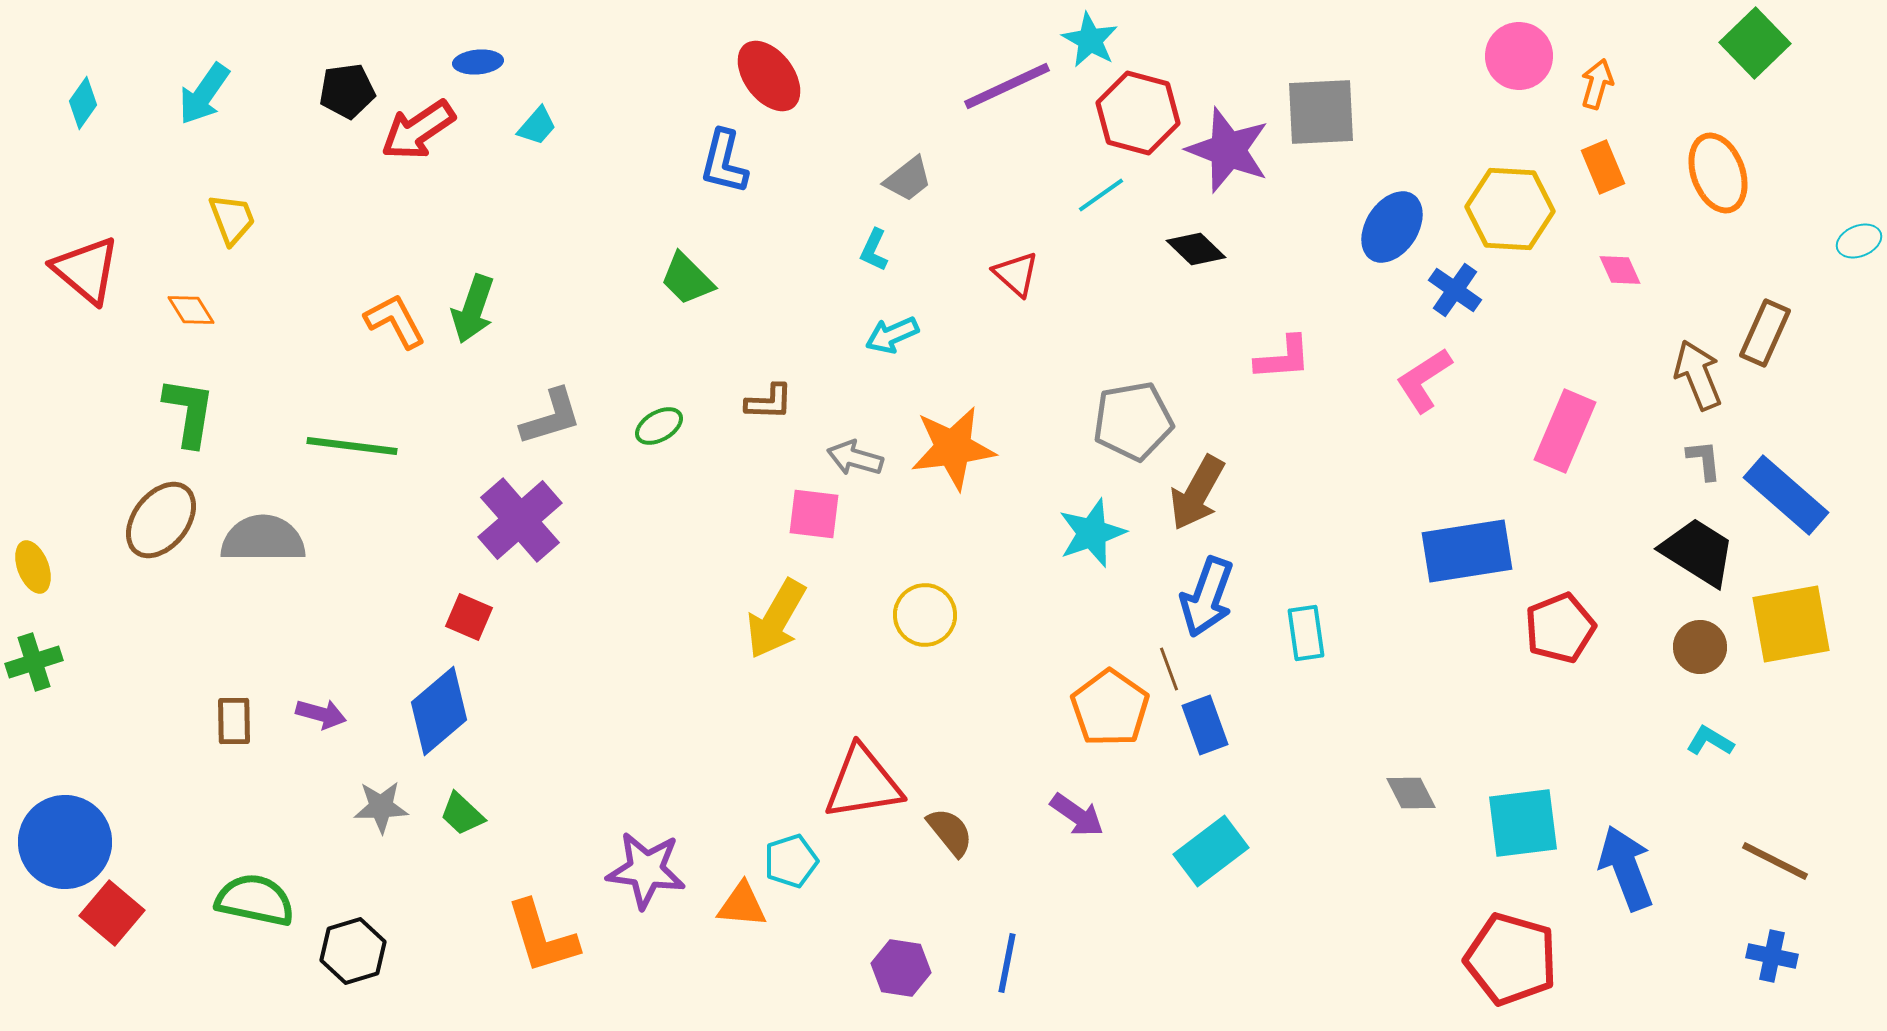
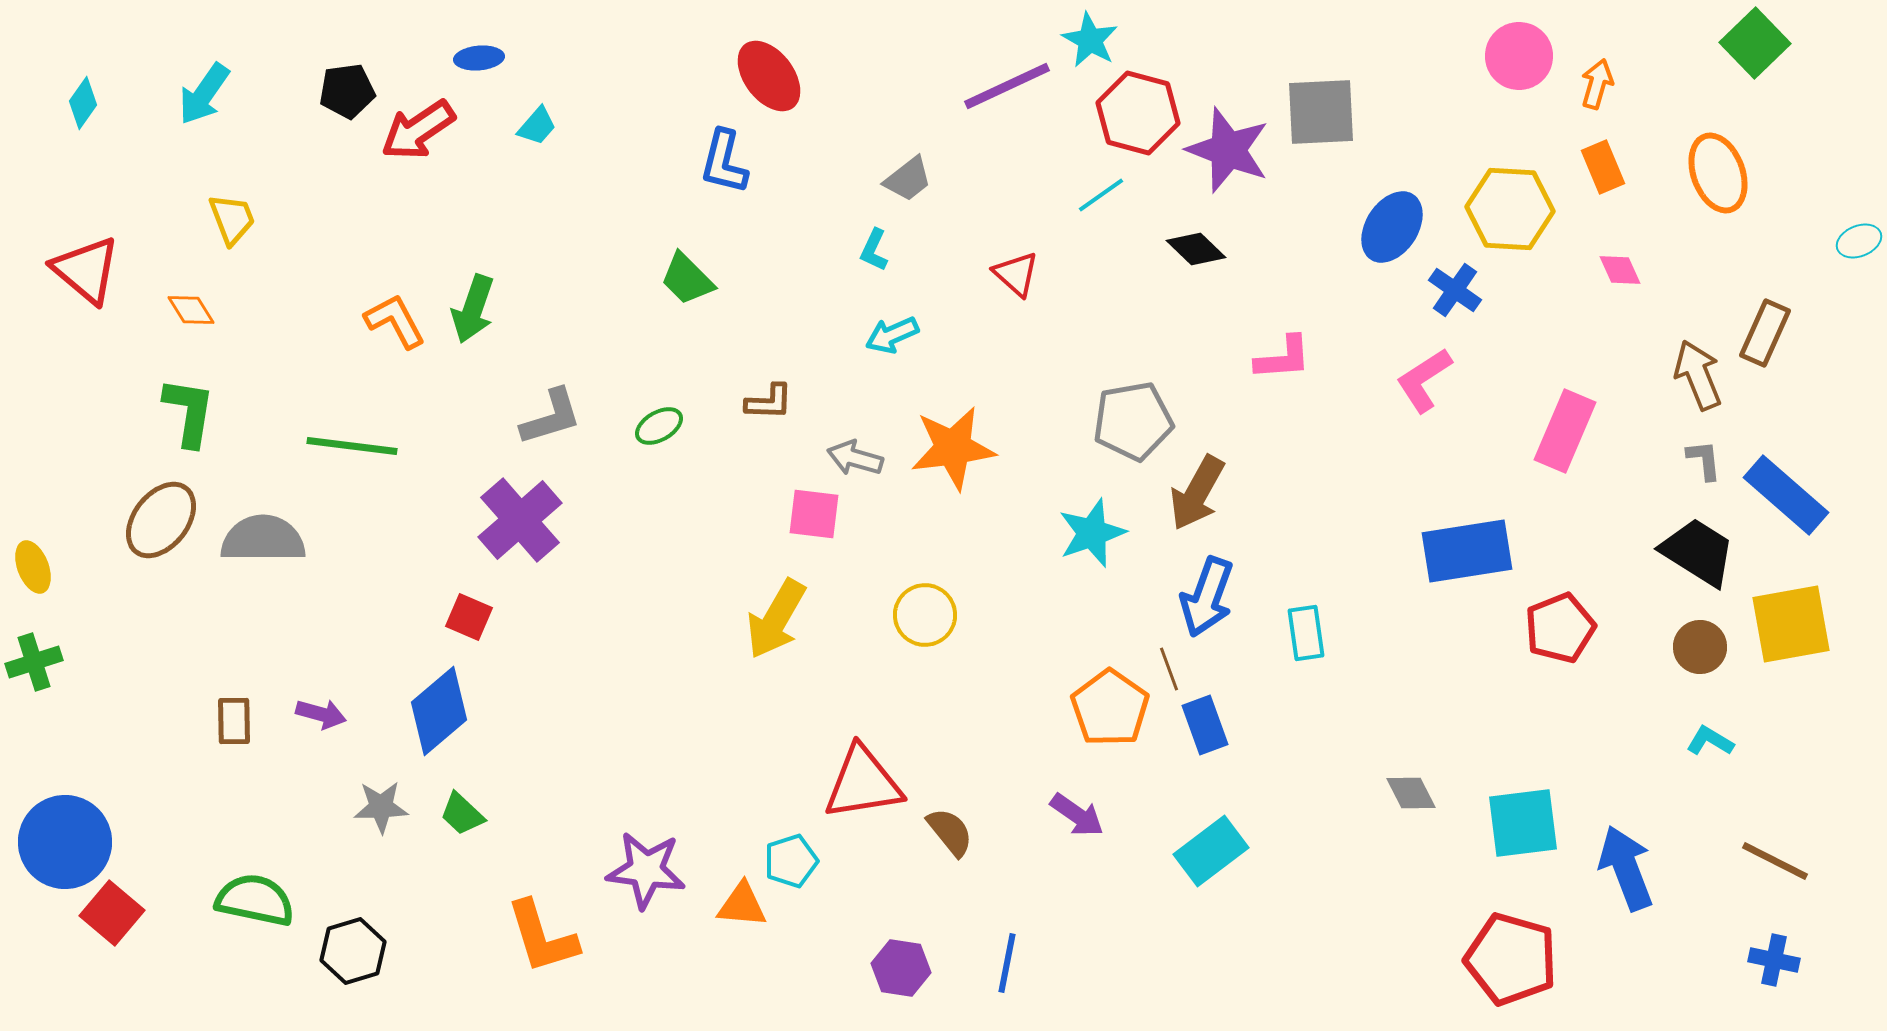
blue ellipse at (478, 62): moved 1 px right, 4 px up
blue cross at (1772, 956): moved 2 px right, 4 px down
